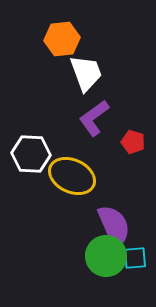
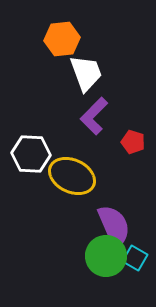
purple L-shape: moved 2 px up; rotated 9 degrees counterclockwise
cyan square: rotated 35 degrees clockwise
